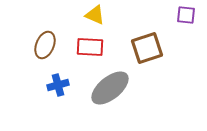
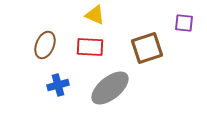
purple square: moved 2 px left, 8 px down
